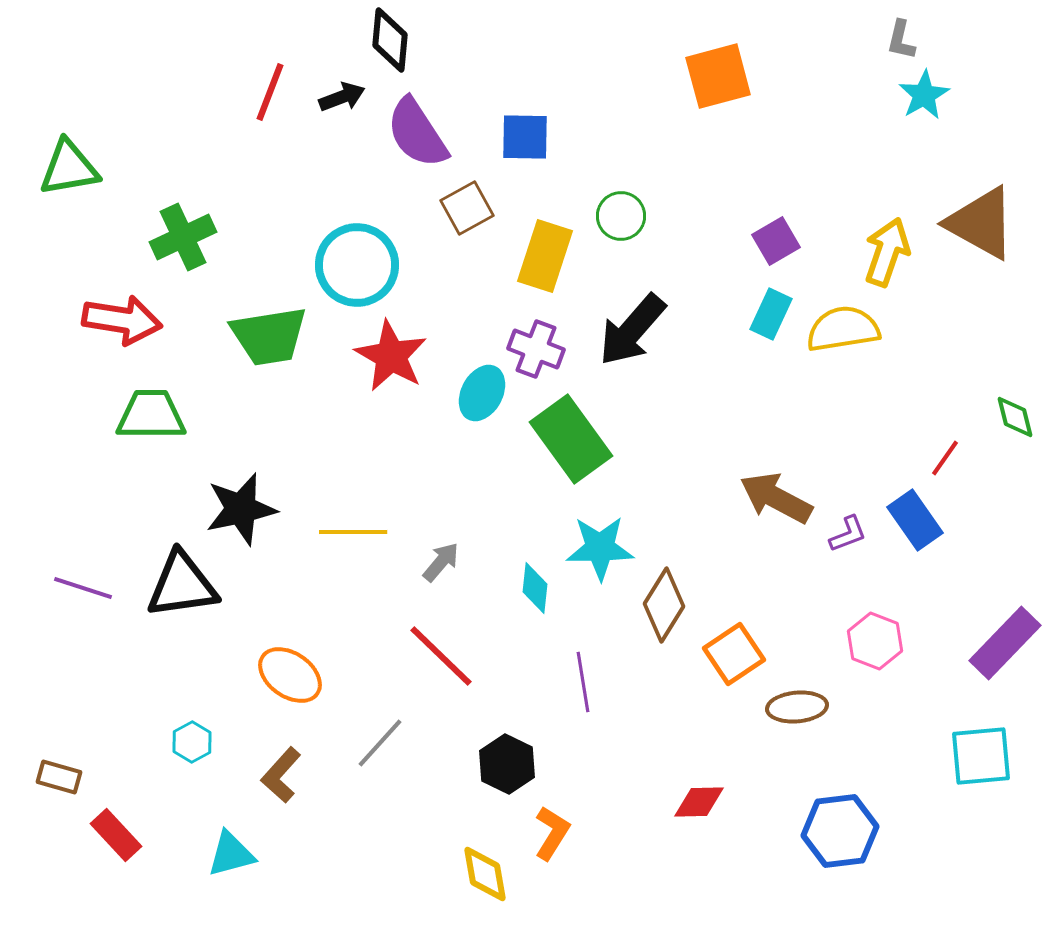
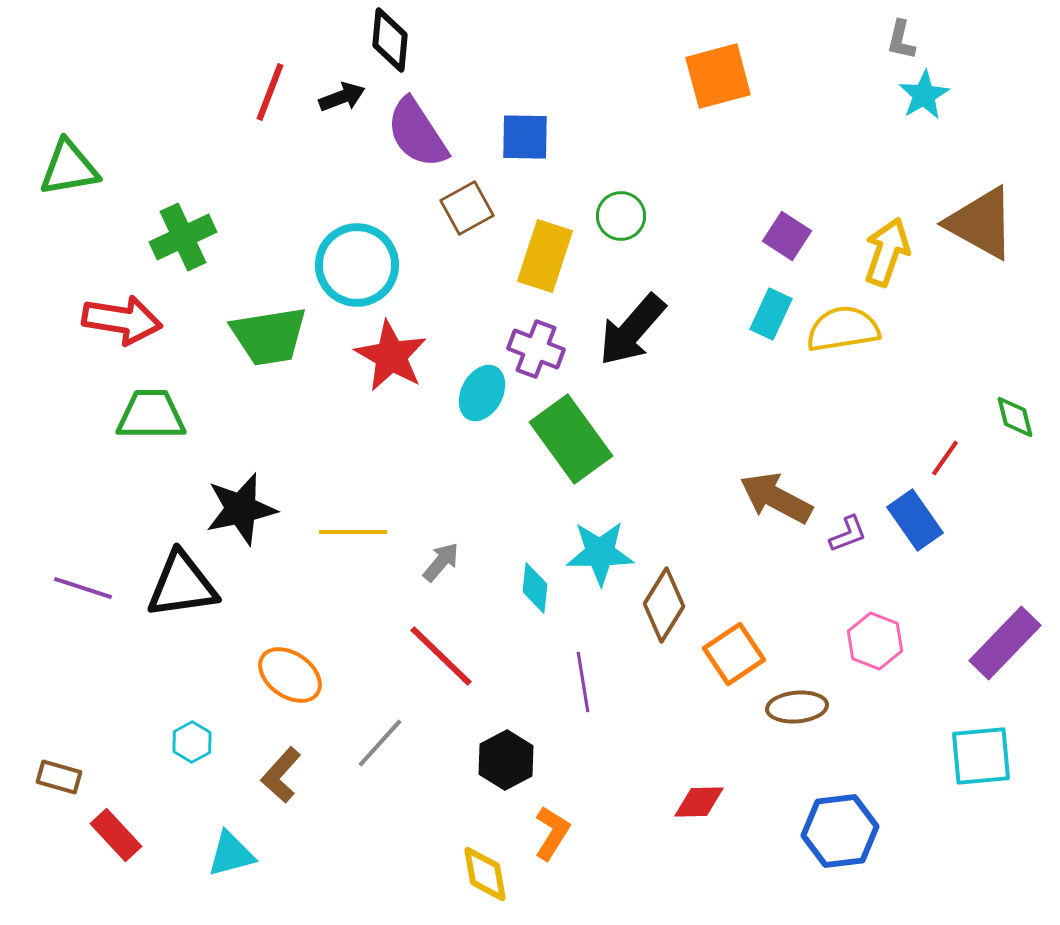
purple square at (776, 241): moved 11 px right, 5 px up; rotated 27 degrees counterclockwise
cyan star at (600, 548): moved 5 px down
black hexagon at (507, 764): moved 1 px left, 4 px up; rotated 6 degrees clockwise
